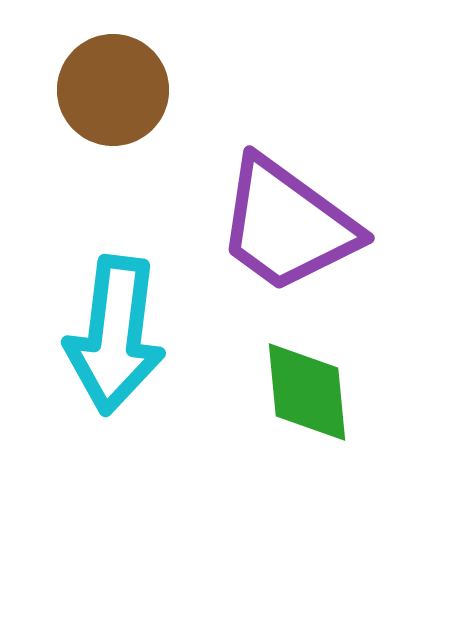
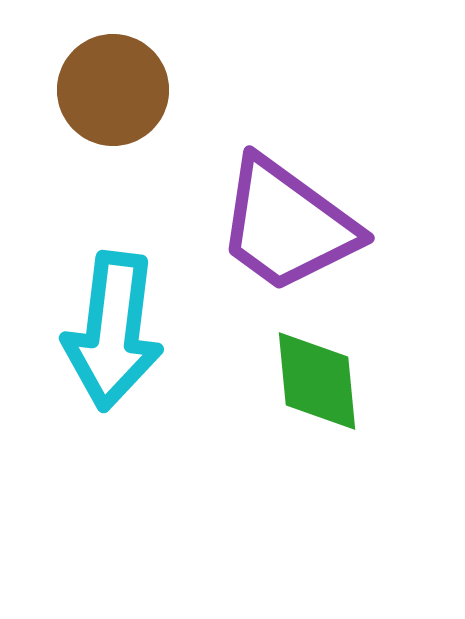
cyan arrow: moved 2 px left, 4 px up
green diamond: moved 10 px right, 11 px up
